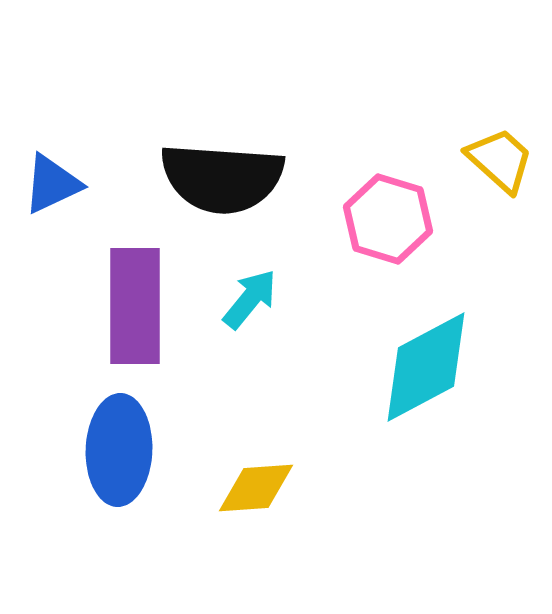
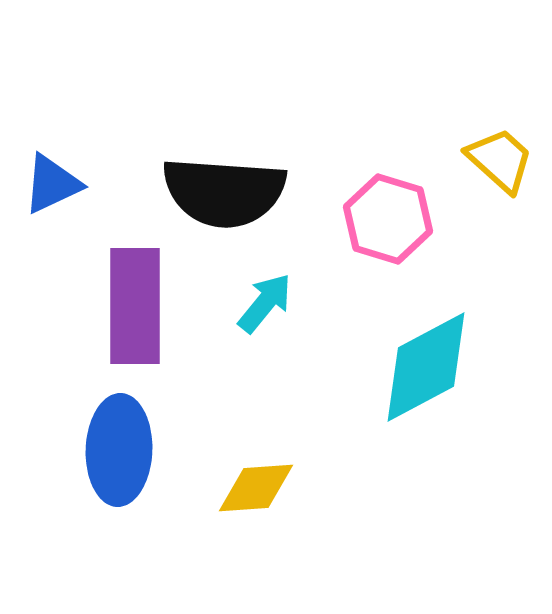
black semicircle: moved 2 px right, 14 px down
cyan arrow: moved 15 px right, 4 px down
